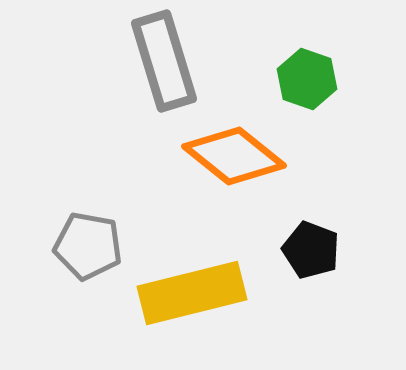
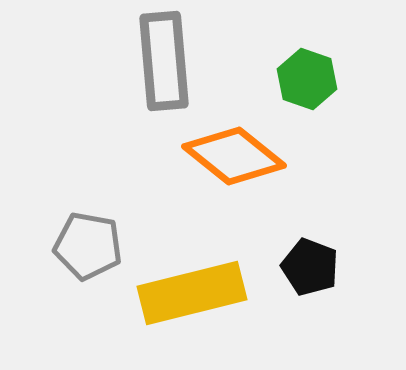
gray rectangle: rotated 12 degrees clockwise
black pentagon: moved 1 px left, 17 px down
